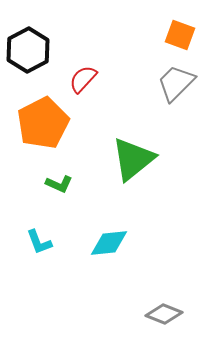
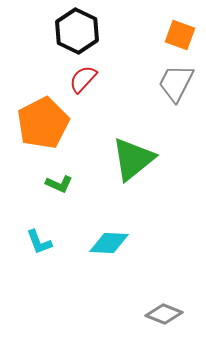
black hexagon: moved 49 px right, 19 px up; rotated 6 degrees counterclockwise
gray trapezoid: rotated 18 degrees counterclockwise
cyan diamond: rotated 9 degrees clockwise
